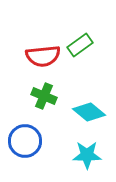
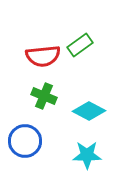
cyan diamond: moved 1 px up; rotated 12 degrees counterclockwise
